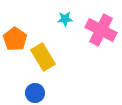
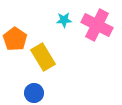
cyan star: moved 1 px left, 1 px down
pink cross: moved 4 px left, 5 px up
blue circle: moved 1 px left
